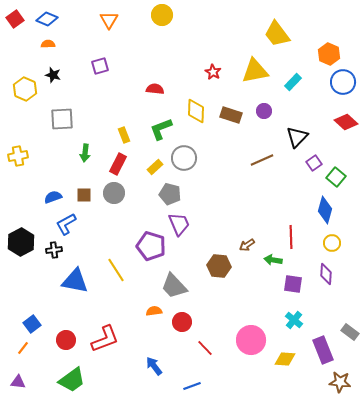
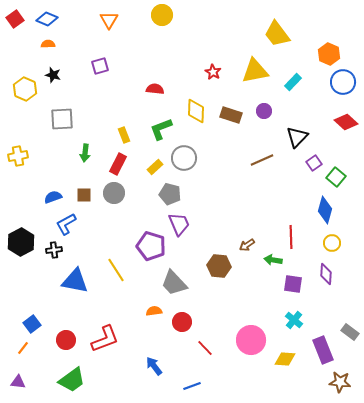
gray trapezoid at (174, 286): moved 3 px up
